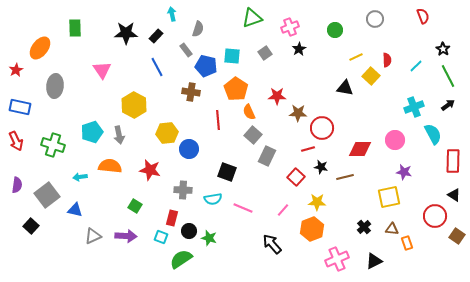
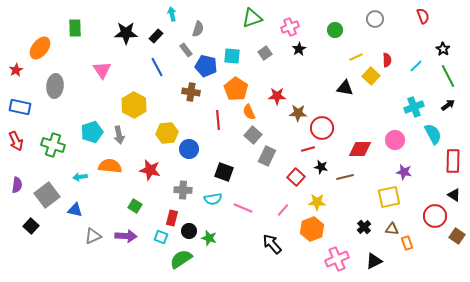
black square at (227, 172): moved 3 px left
